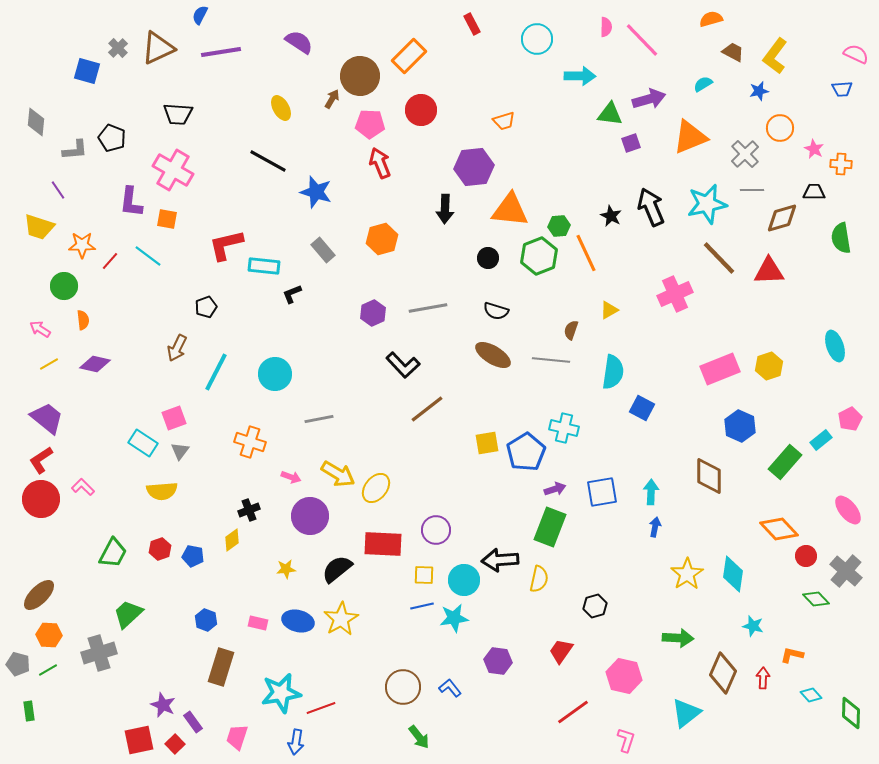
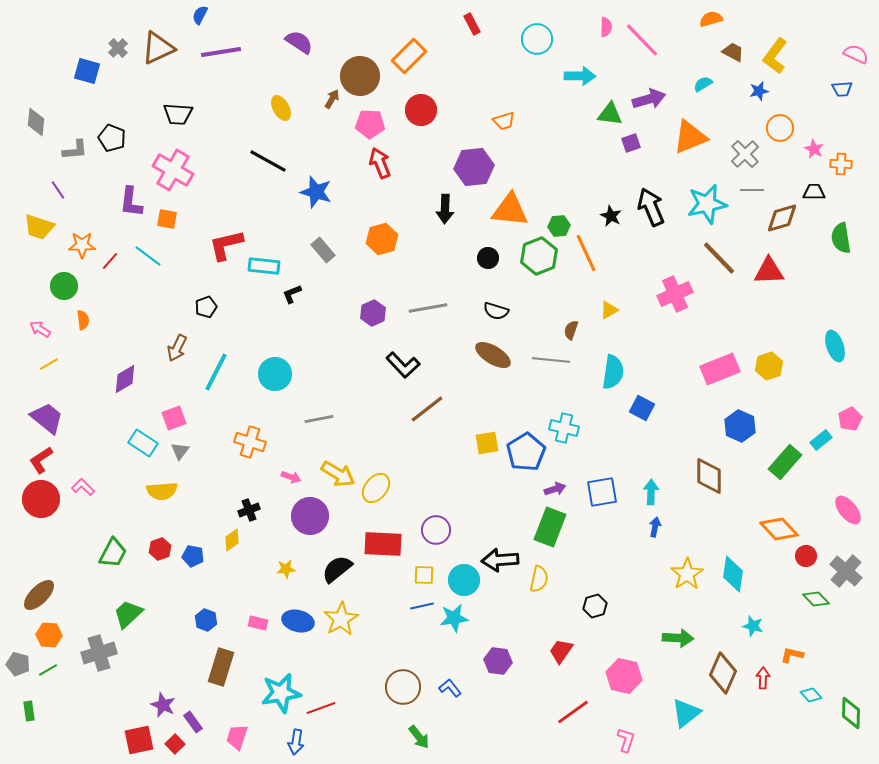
purple diamond at (95, 364): moved 30 px right, 15 px down; rotated 44 degrees counterclockwise
